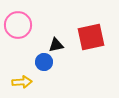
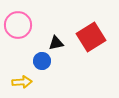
red square: rotated 20 degrees counterclockwise
black triangle: moved 2 px up
blue circle: moved 2 px left, 1 px up
